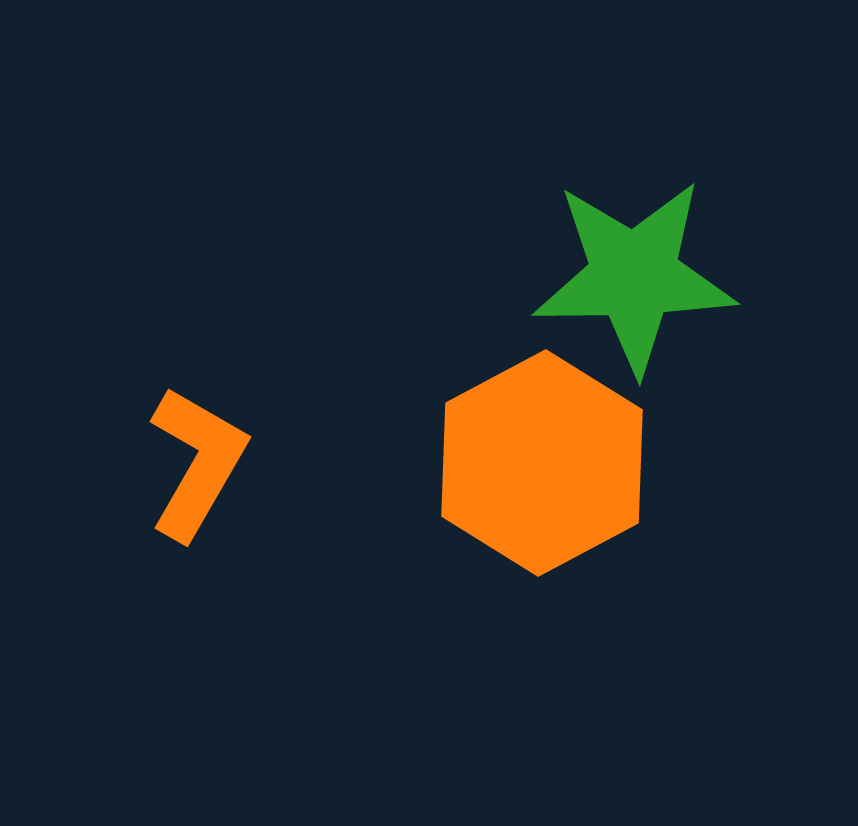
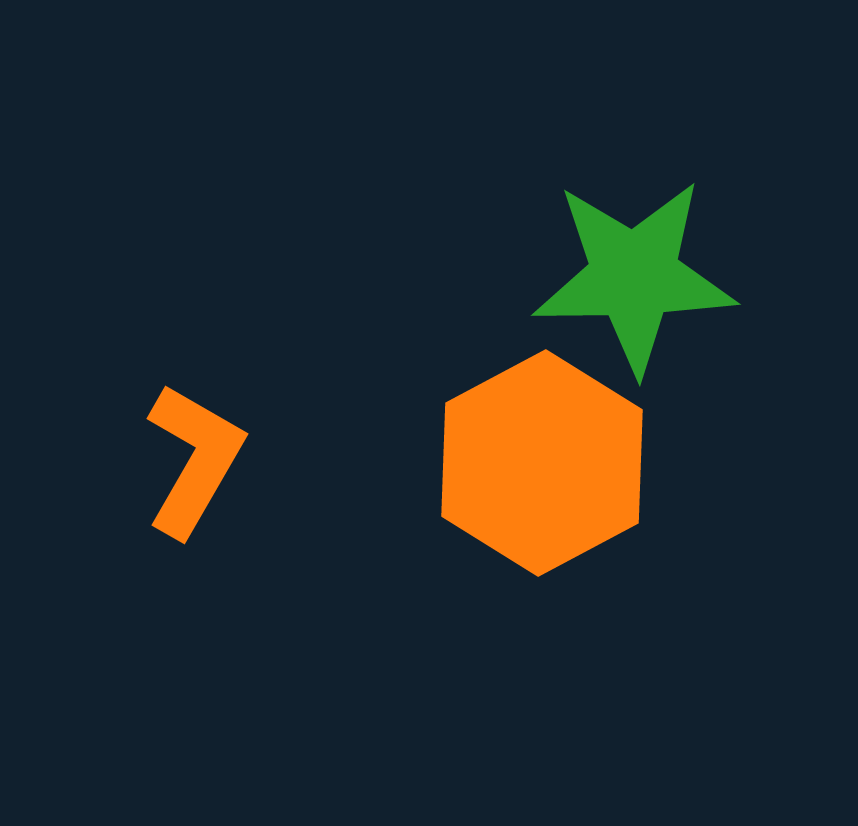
orange L-shape: moved 3 px left, 3 px up
